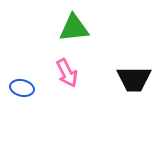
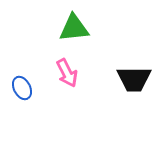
blue ellipse: rotated 50 degrees clockwise
